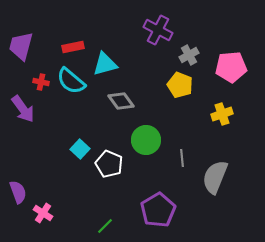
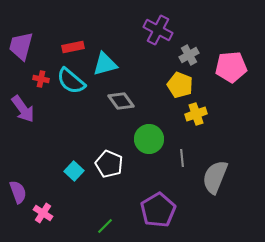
red cross: moved 3 px up
yellow cross: moved 26 px left
green circle: moved 3 px right, 1 px up
cyan square: moved 6 px left, 22 px down
